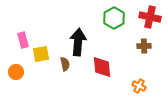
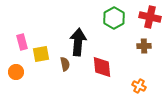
pink rectangle: moved 1 px left, 2 px down
